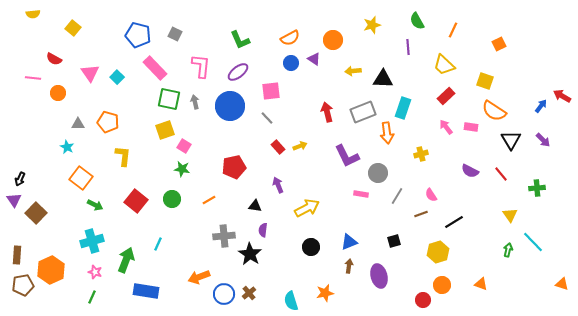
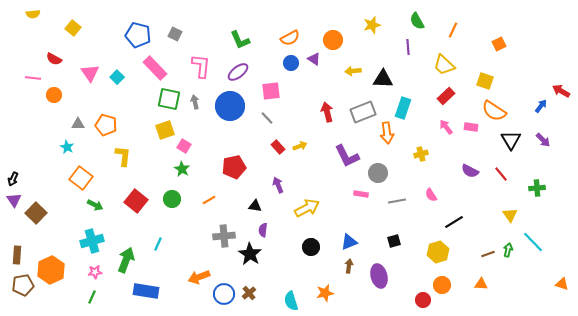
orange circle at (58, 93): moved 4 px left, 2 px down
red arrow at (562, 96): moved 1 px left, 5 px up
orange pentagon at (108, 122): moved 2 px left, 3 px down
green star at (182, 169): rotated 21 degrees clockwise
black arrow at (20, 179): moved 7 px left
gray line at (397, 196): moved 5 px down; rotated 48 degrees clockwise
brown line at (421, 214): moved 67 px right, 40 px down
pink star at (95, 272): rotated 24 degrees counterclockwise
orange triangle at (481, 284): rotated 16 degrees counterclockwise
